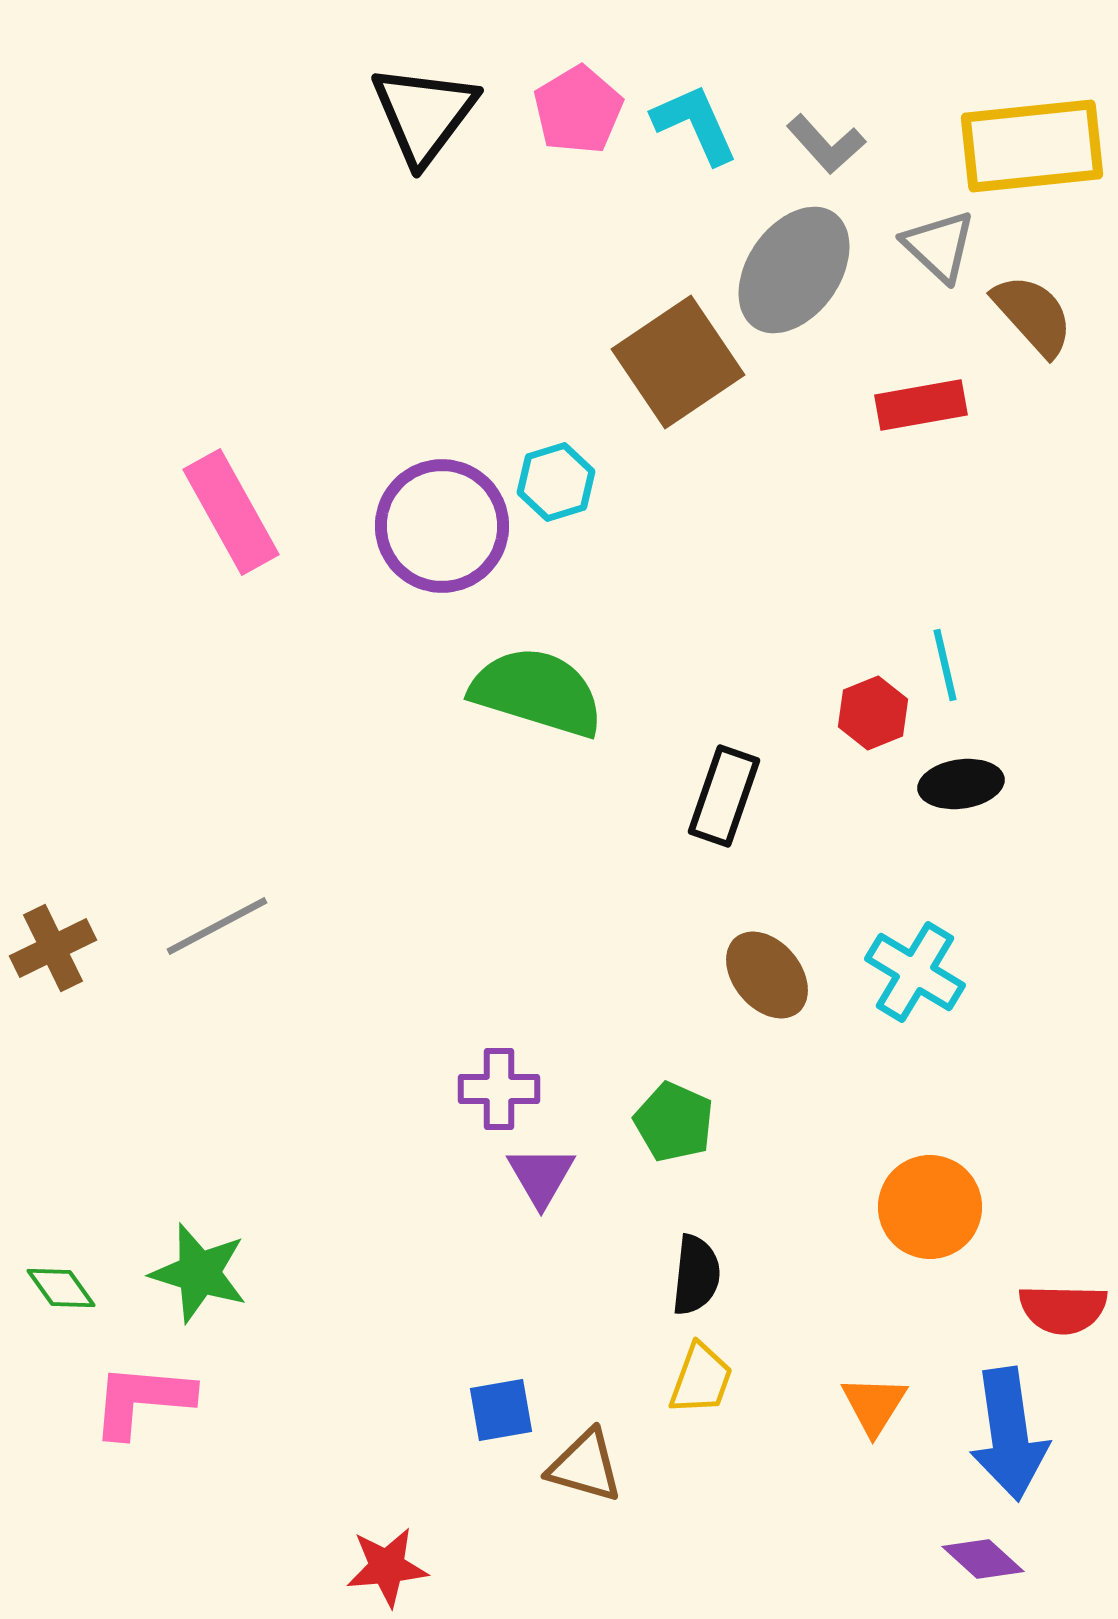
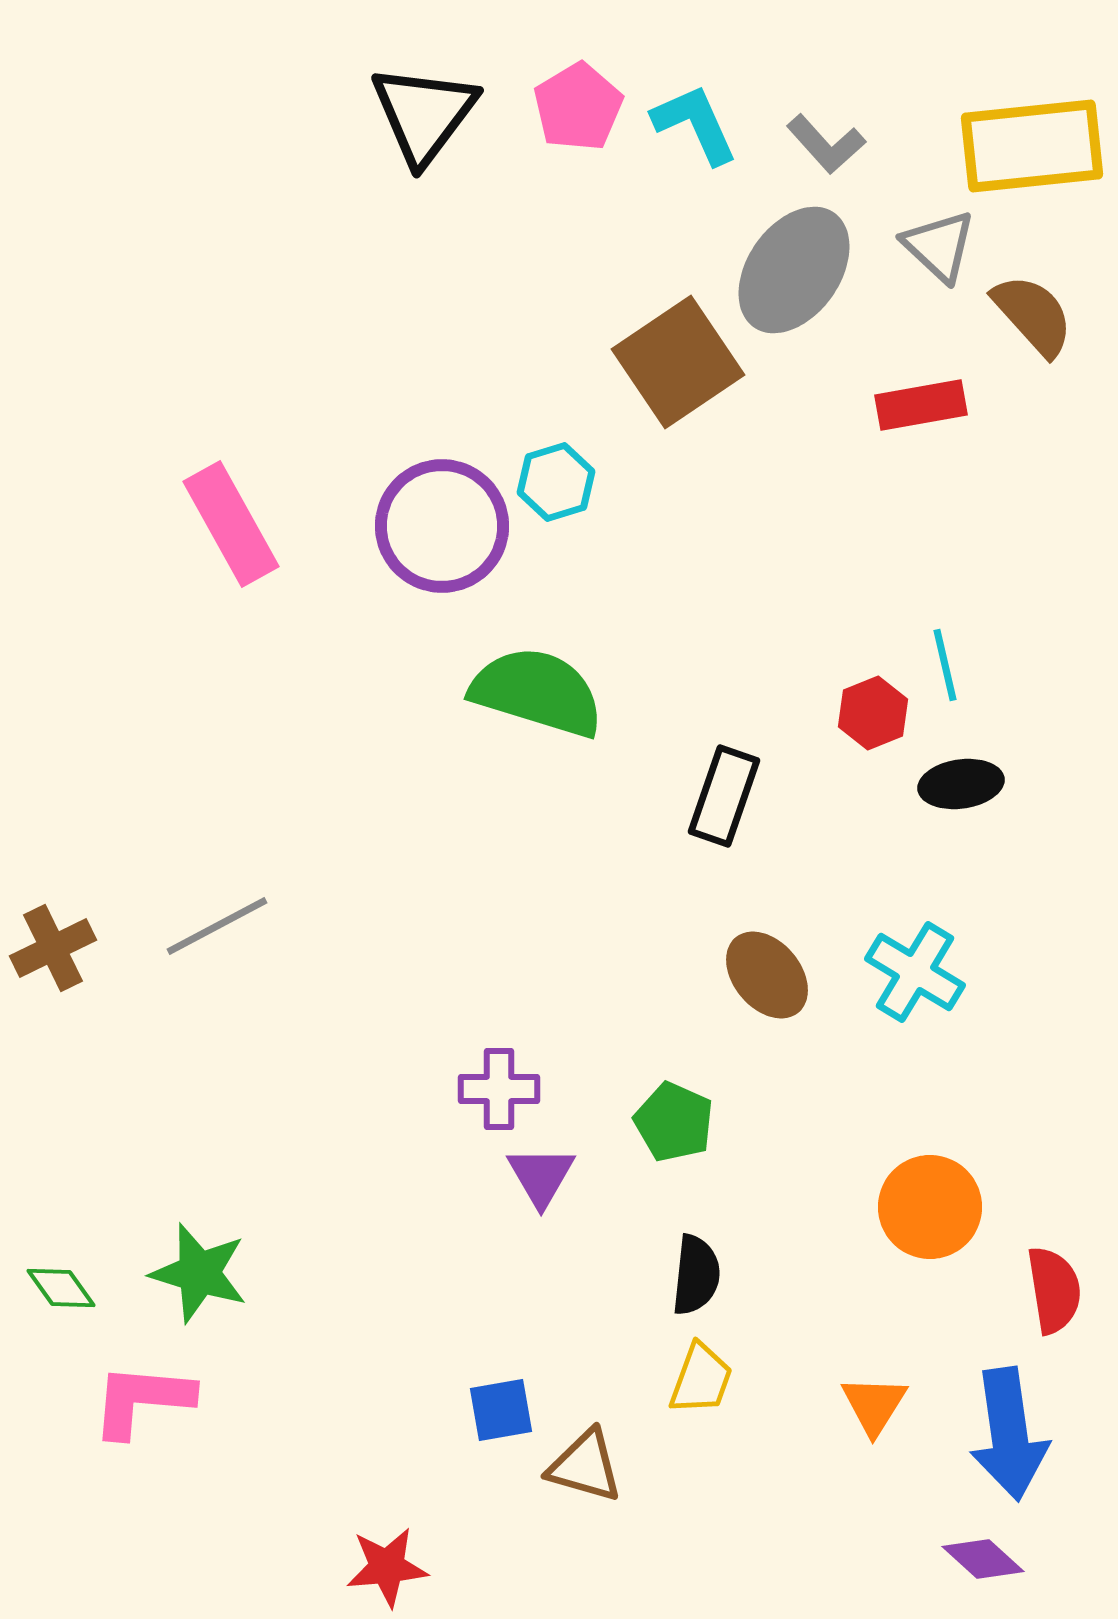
pink pentagon: moved 3 px up
pink rectangle: moved 12 px down
red semicircle: moved 9 px left, 19 px up; rotated 100 degrees counterclockwise
